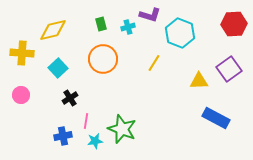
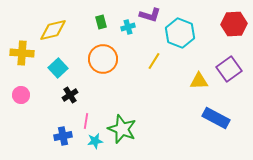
green rectangle: moved 2 px up
yellow line: moved 2 px up
black cross: moved 3 px up
